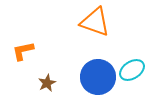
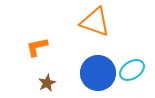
orange L-shape: moved 14 px right, 4 px up
blue circle: moved 4 px up
